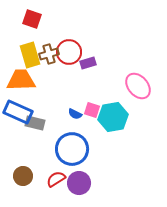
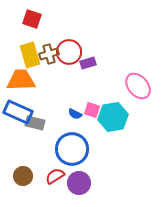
red semicircle: moved 1 px left, 3 px up
